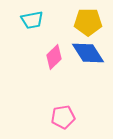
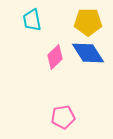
cyan trapezoid: rotated 90 degrees clockwise
pink diamond: moved 1 px right
